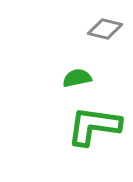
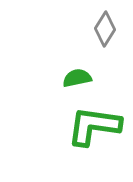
gray diamond: rotated 72 degrees counterclockwise
